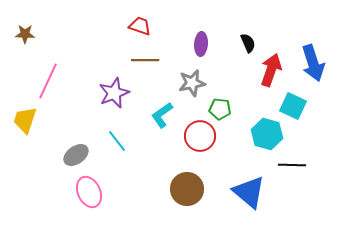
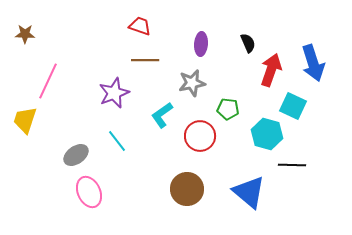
green pentagon: moved 8 px right
